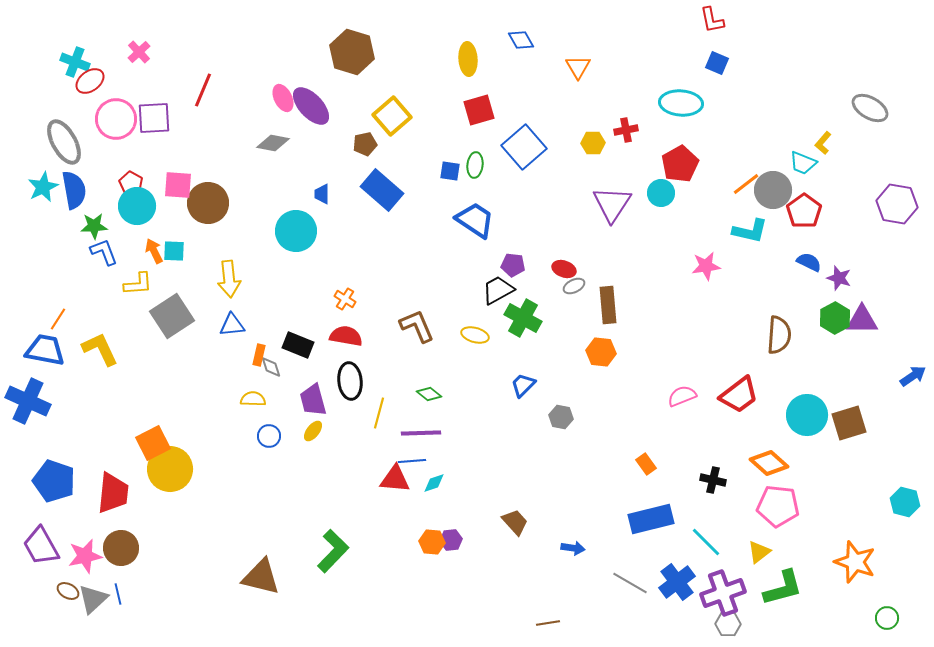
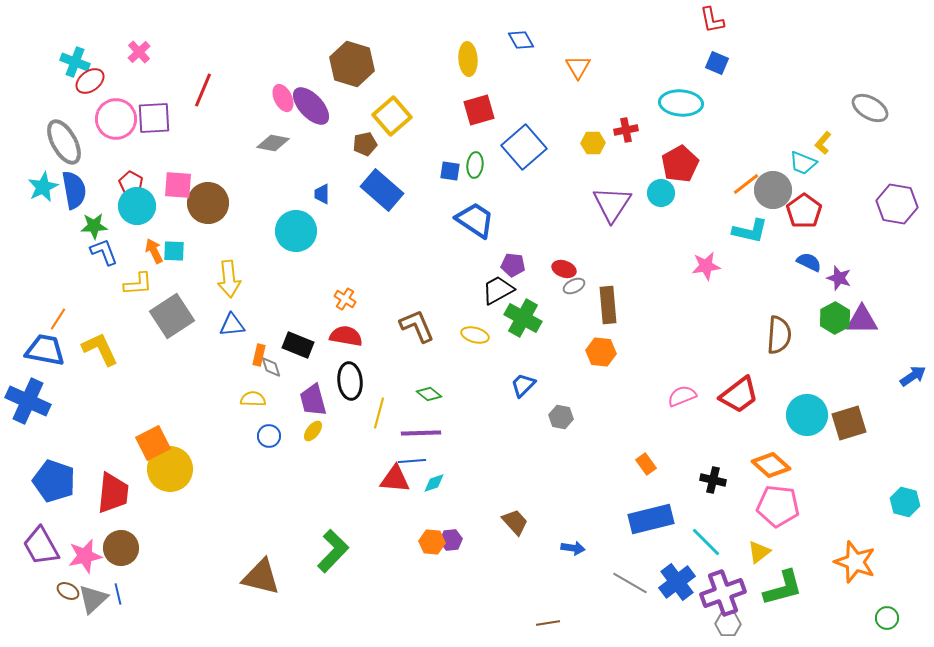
brown hexagon at (352, 52): moved 12 px down
orange diamond at (769, 463): moved 2 px right, 2 px down
